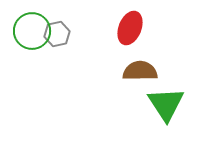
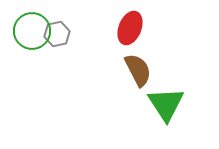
brown semicircle: moved 2 px left, 1 px up; rotated 64 degrees clockwise
